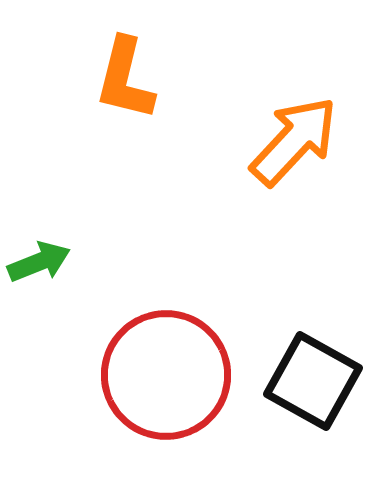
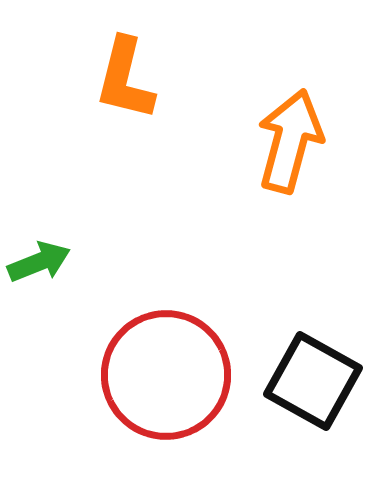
orange arrow: moved 4 px left; rotated 28 degrees counterclockwise
